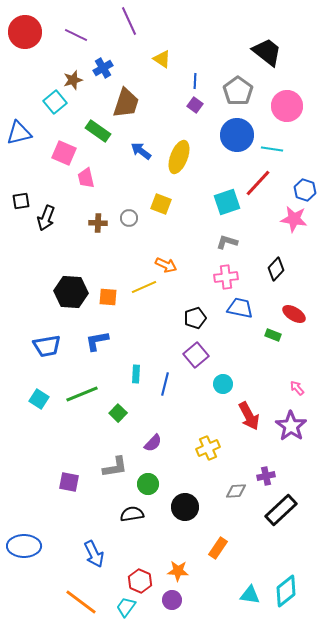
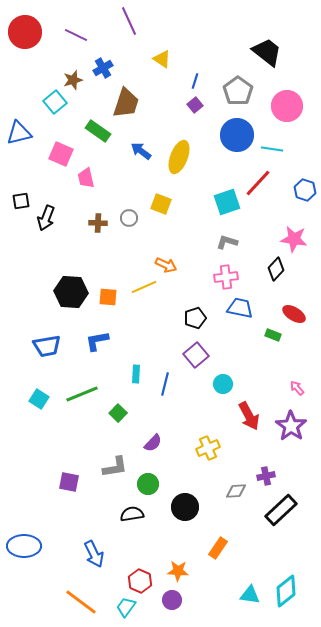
blue line at (195, 81): rotated 14 degrees clockwise
purple square at (195, 105): rotated 14 degrees clockwise
pink square at (64, 153): moved 3 px left, 1 px down
pink star at (294, 219): moved 20 px down
